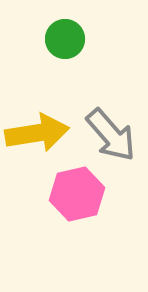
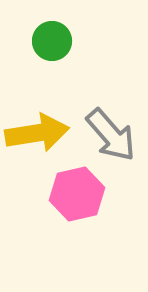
green circle: moved 13 px left, 2 px down
